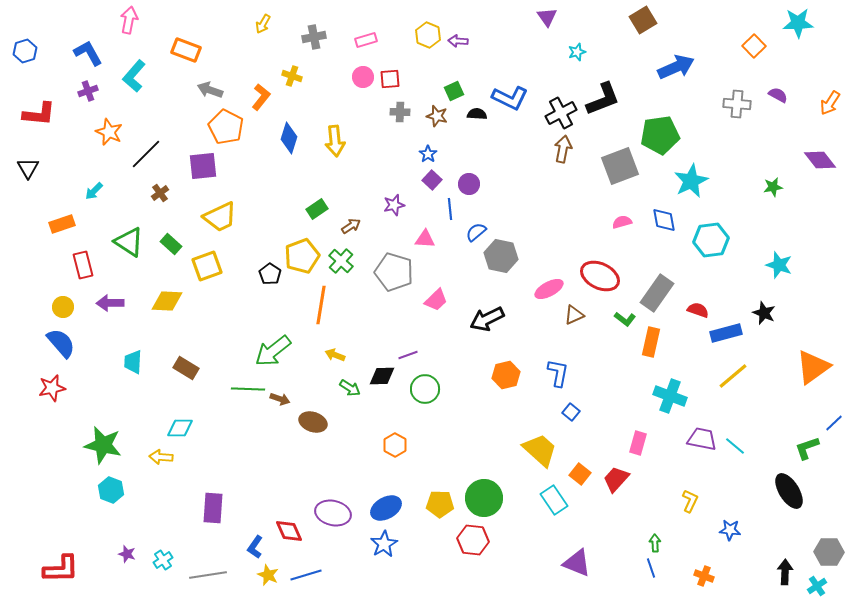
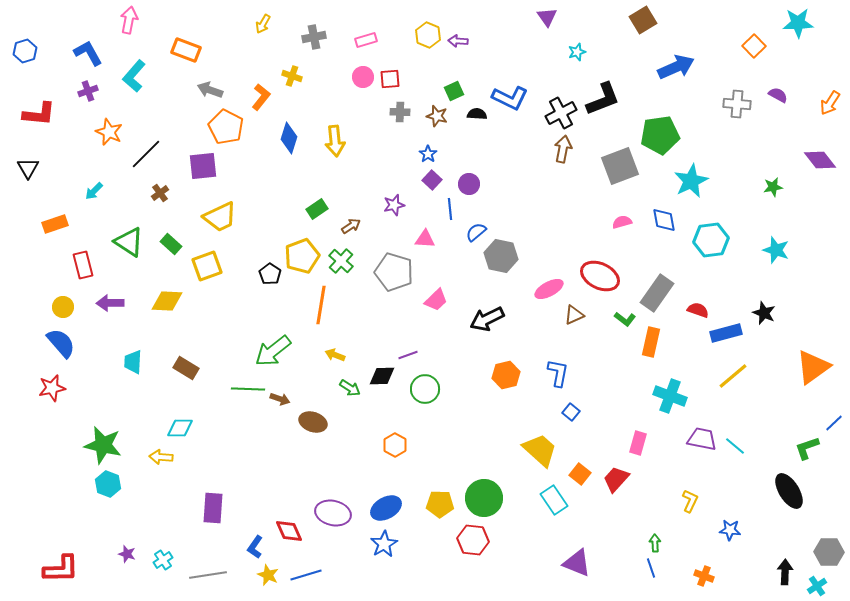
orange rectangle at (62, 224): moved 7 px left
cyan star at (779, 265): moved 3 px left, 15 px up
cyan hexagon at (111, 490): moved 3 px left, 6 px up
